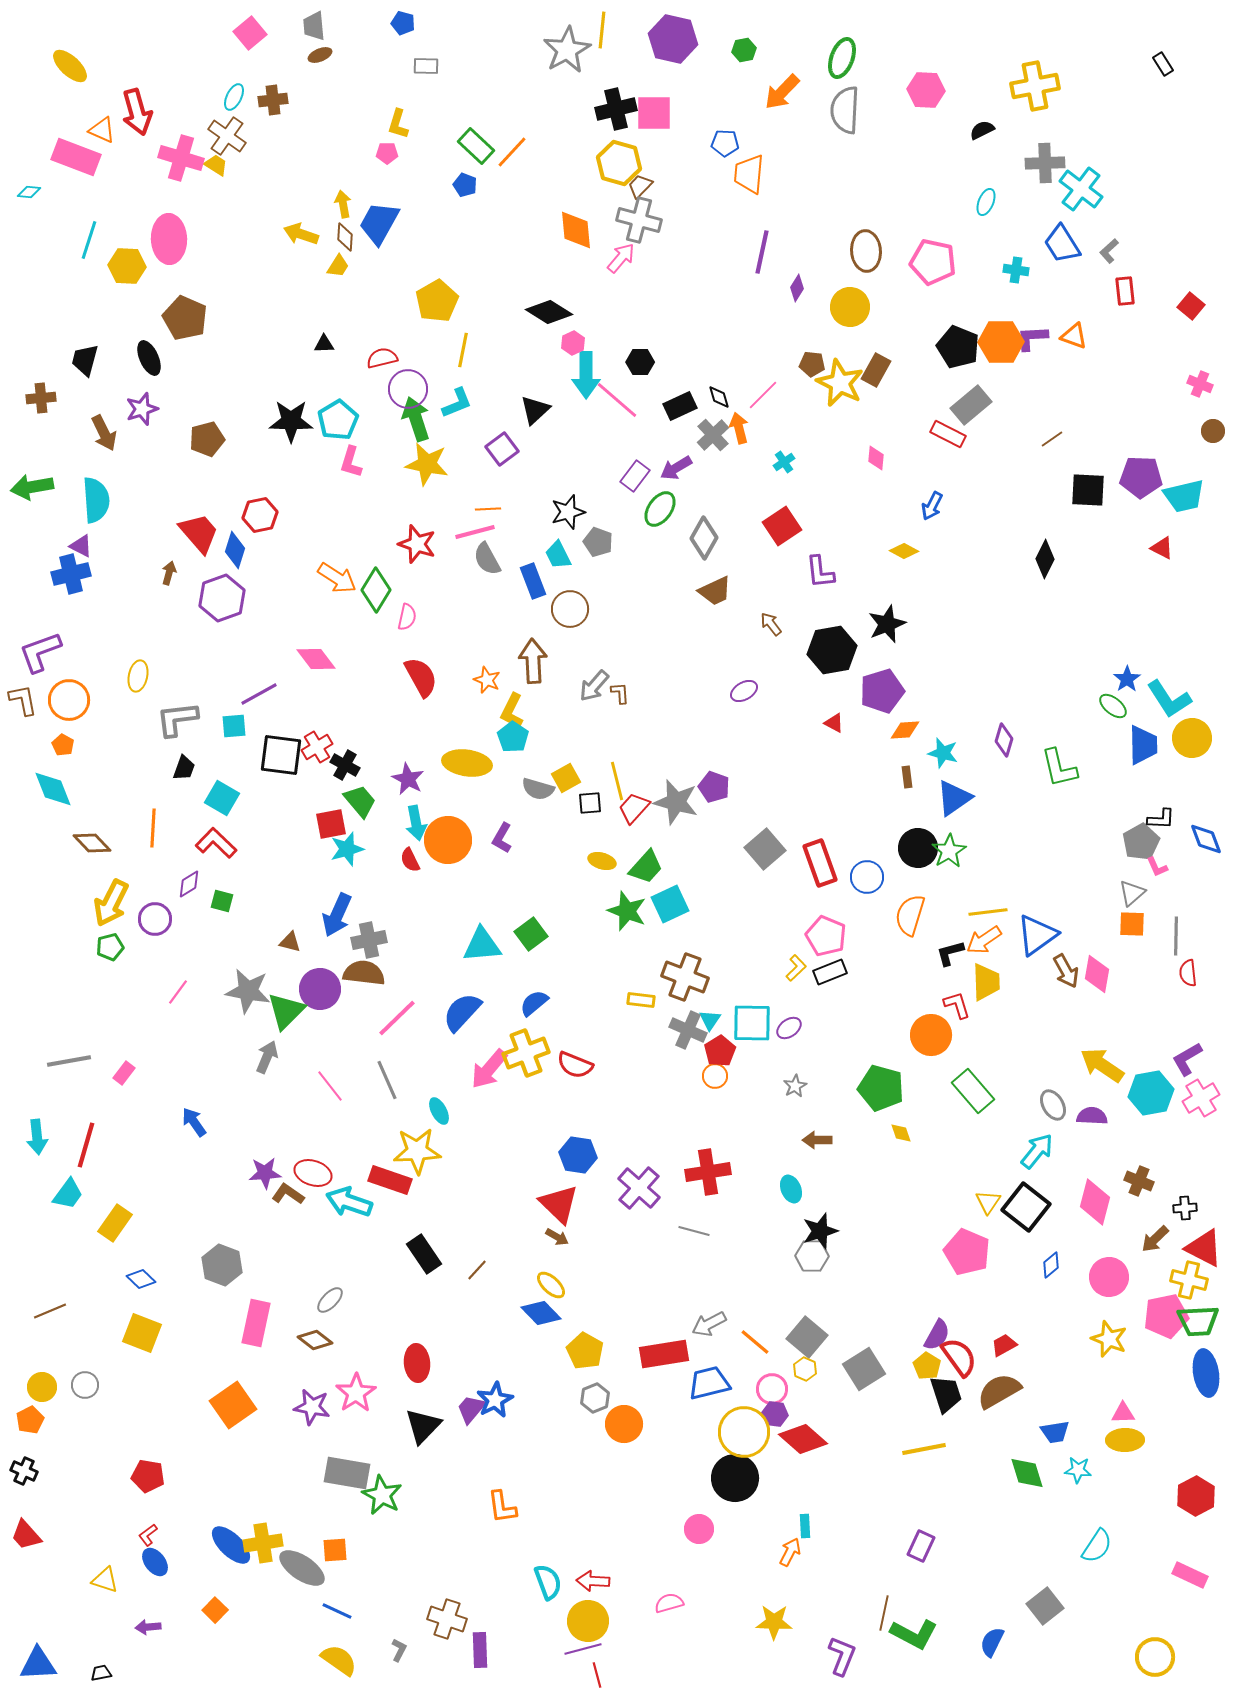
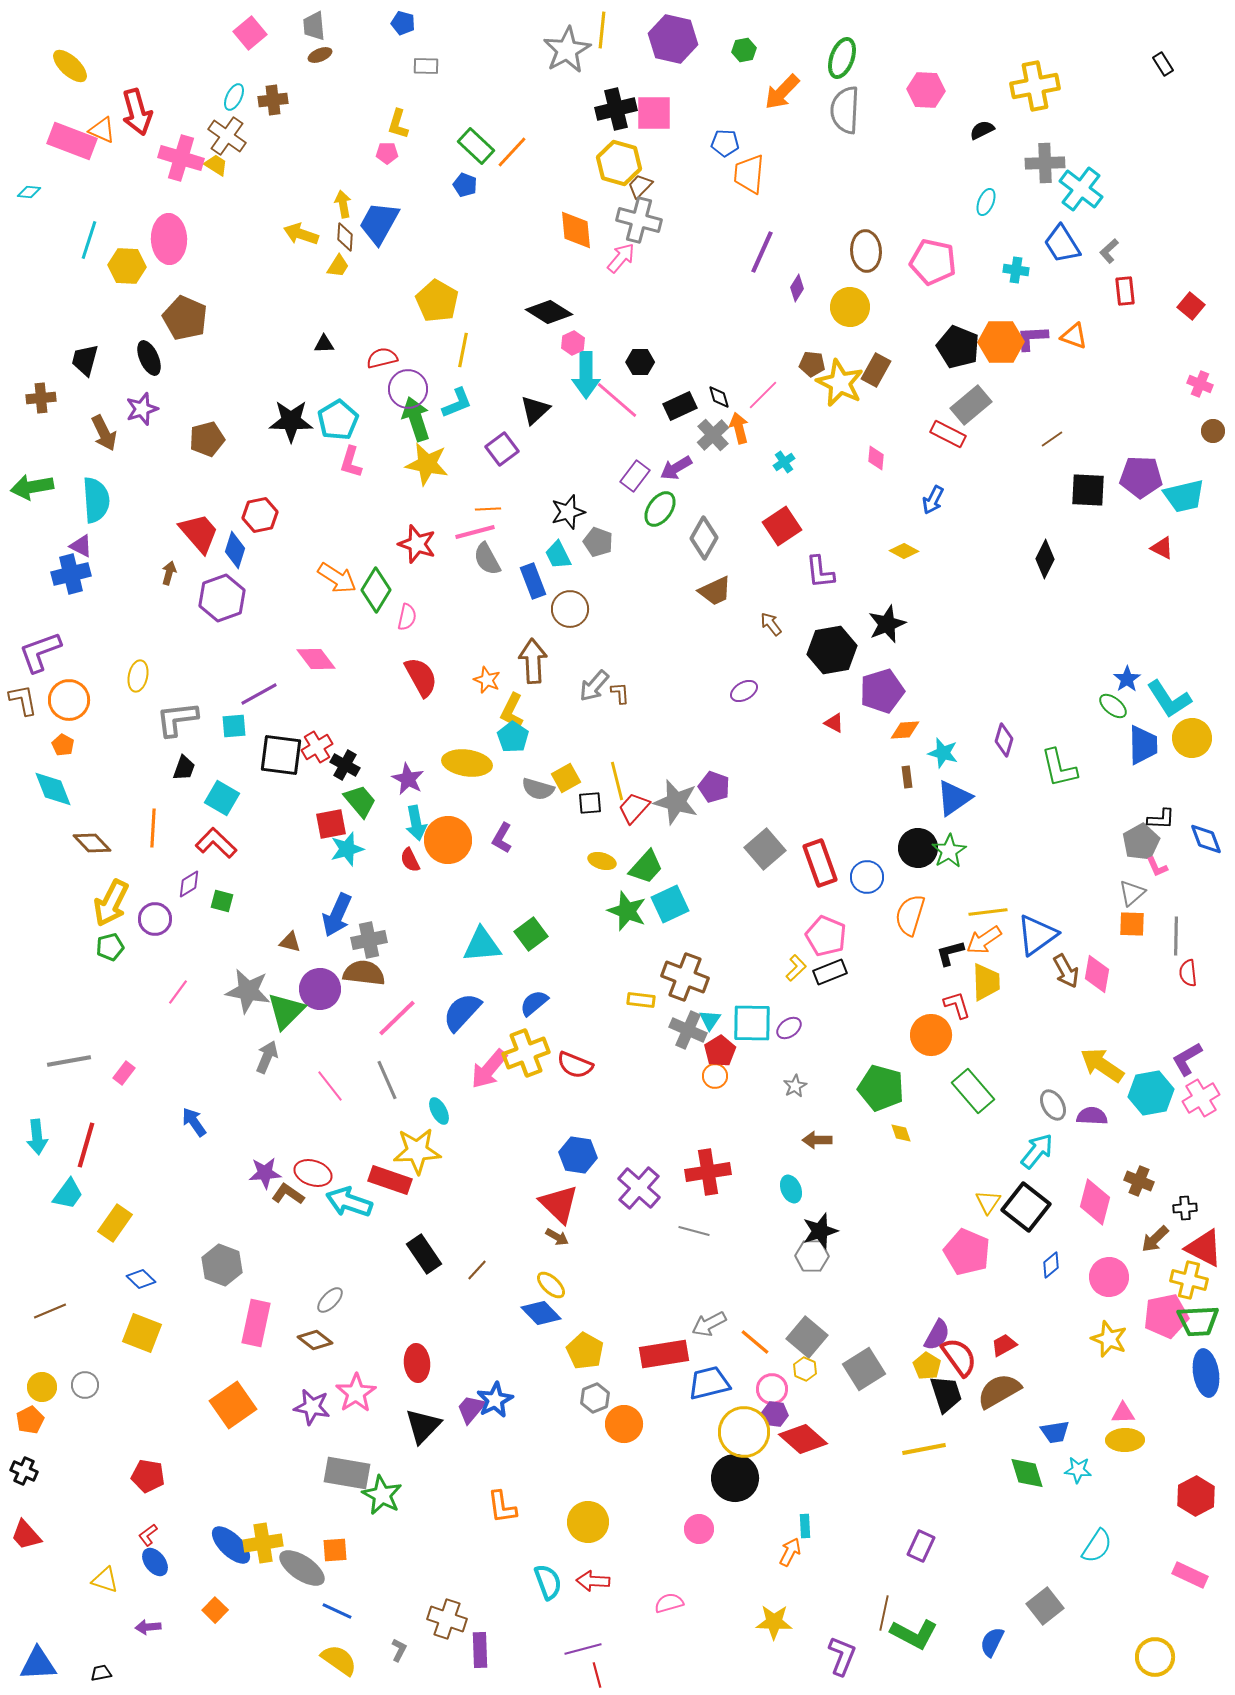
pink rectangle at (76, 157): moved 4 px left, 16 px up
purple line at (762, 252): rotated 12 degrees clockwise
yellow pentagon at (437, 301): rotated 12 degrees counterclockwise
blue arrow at (932, 506): moved 1 px right, 6 px up
yellow circle at (588, 1621): moved 99 px up
